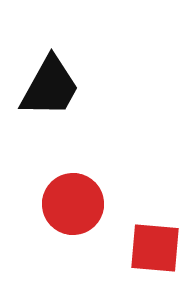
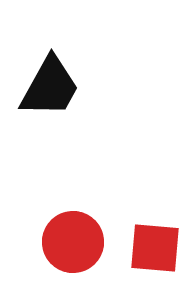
red circle: moved 38 px down
